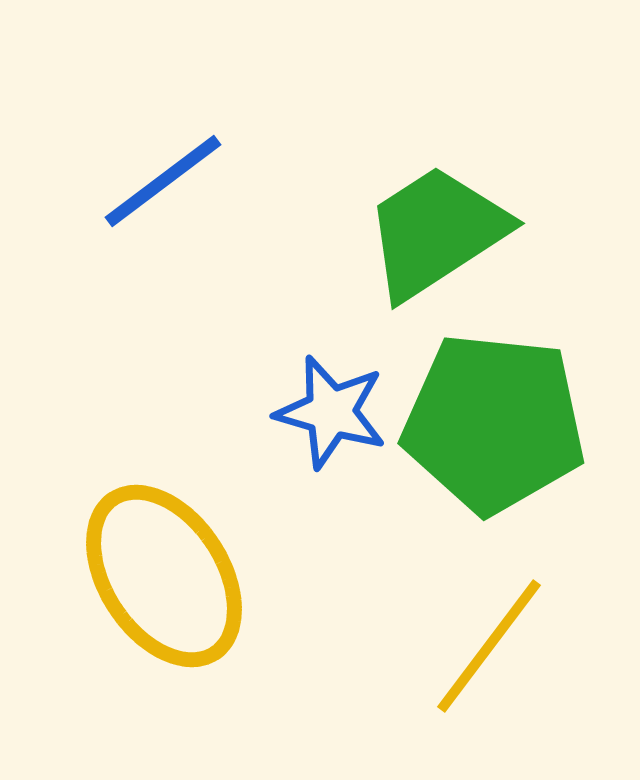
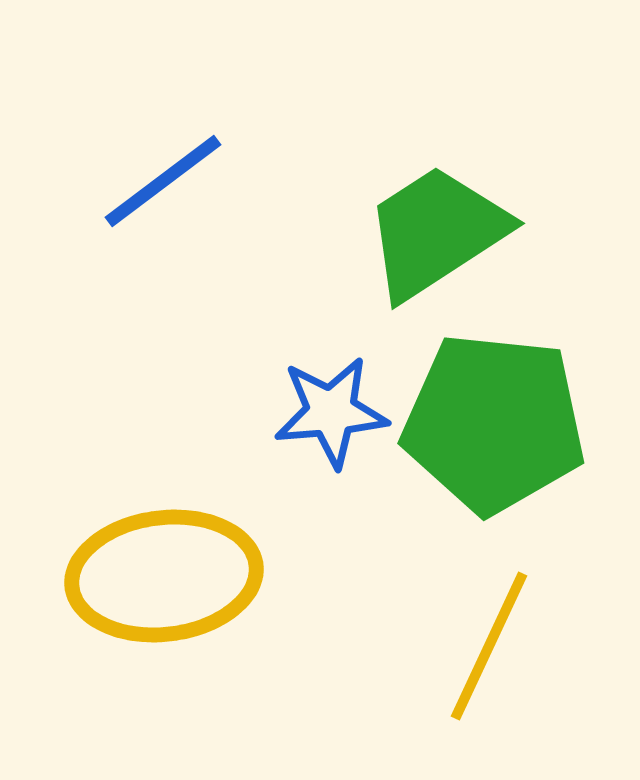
blue star: rotated 21 degrees counterclockwise
yellow ellipse: rotated 64 degrees counterclockwise
yellow line: rotated 12 degrees counterclockwise
